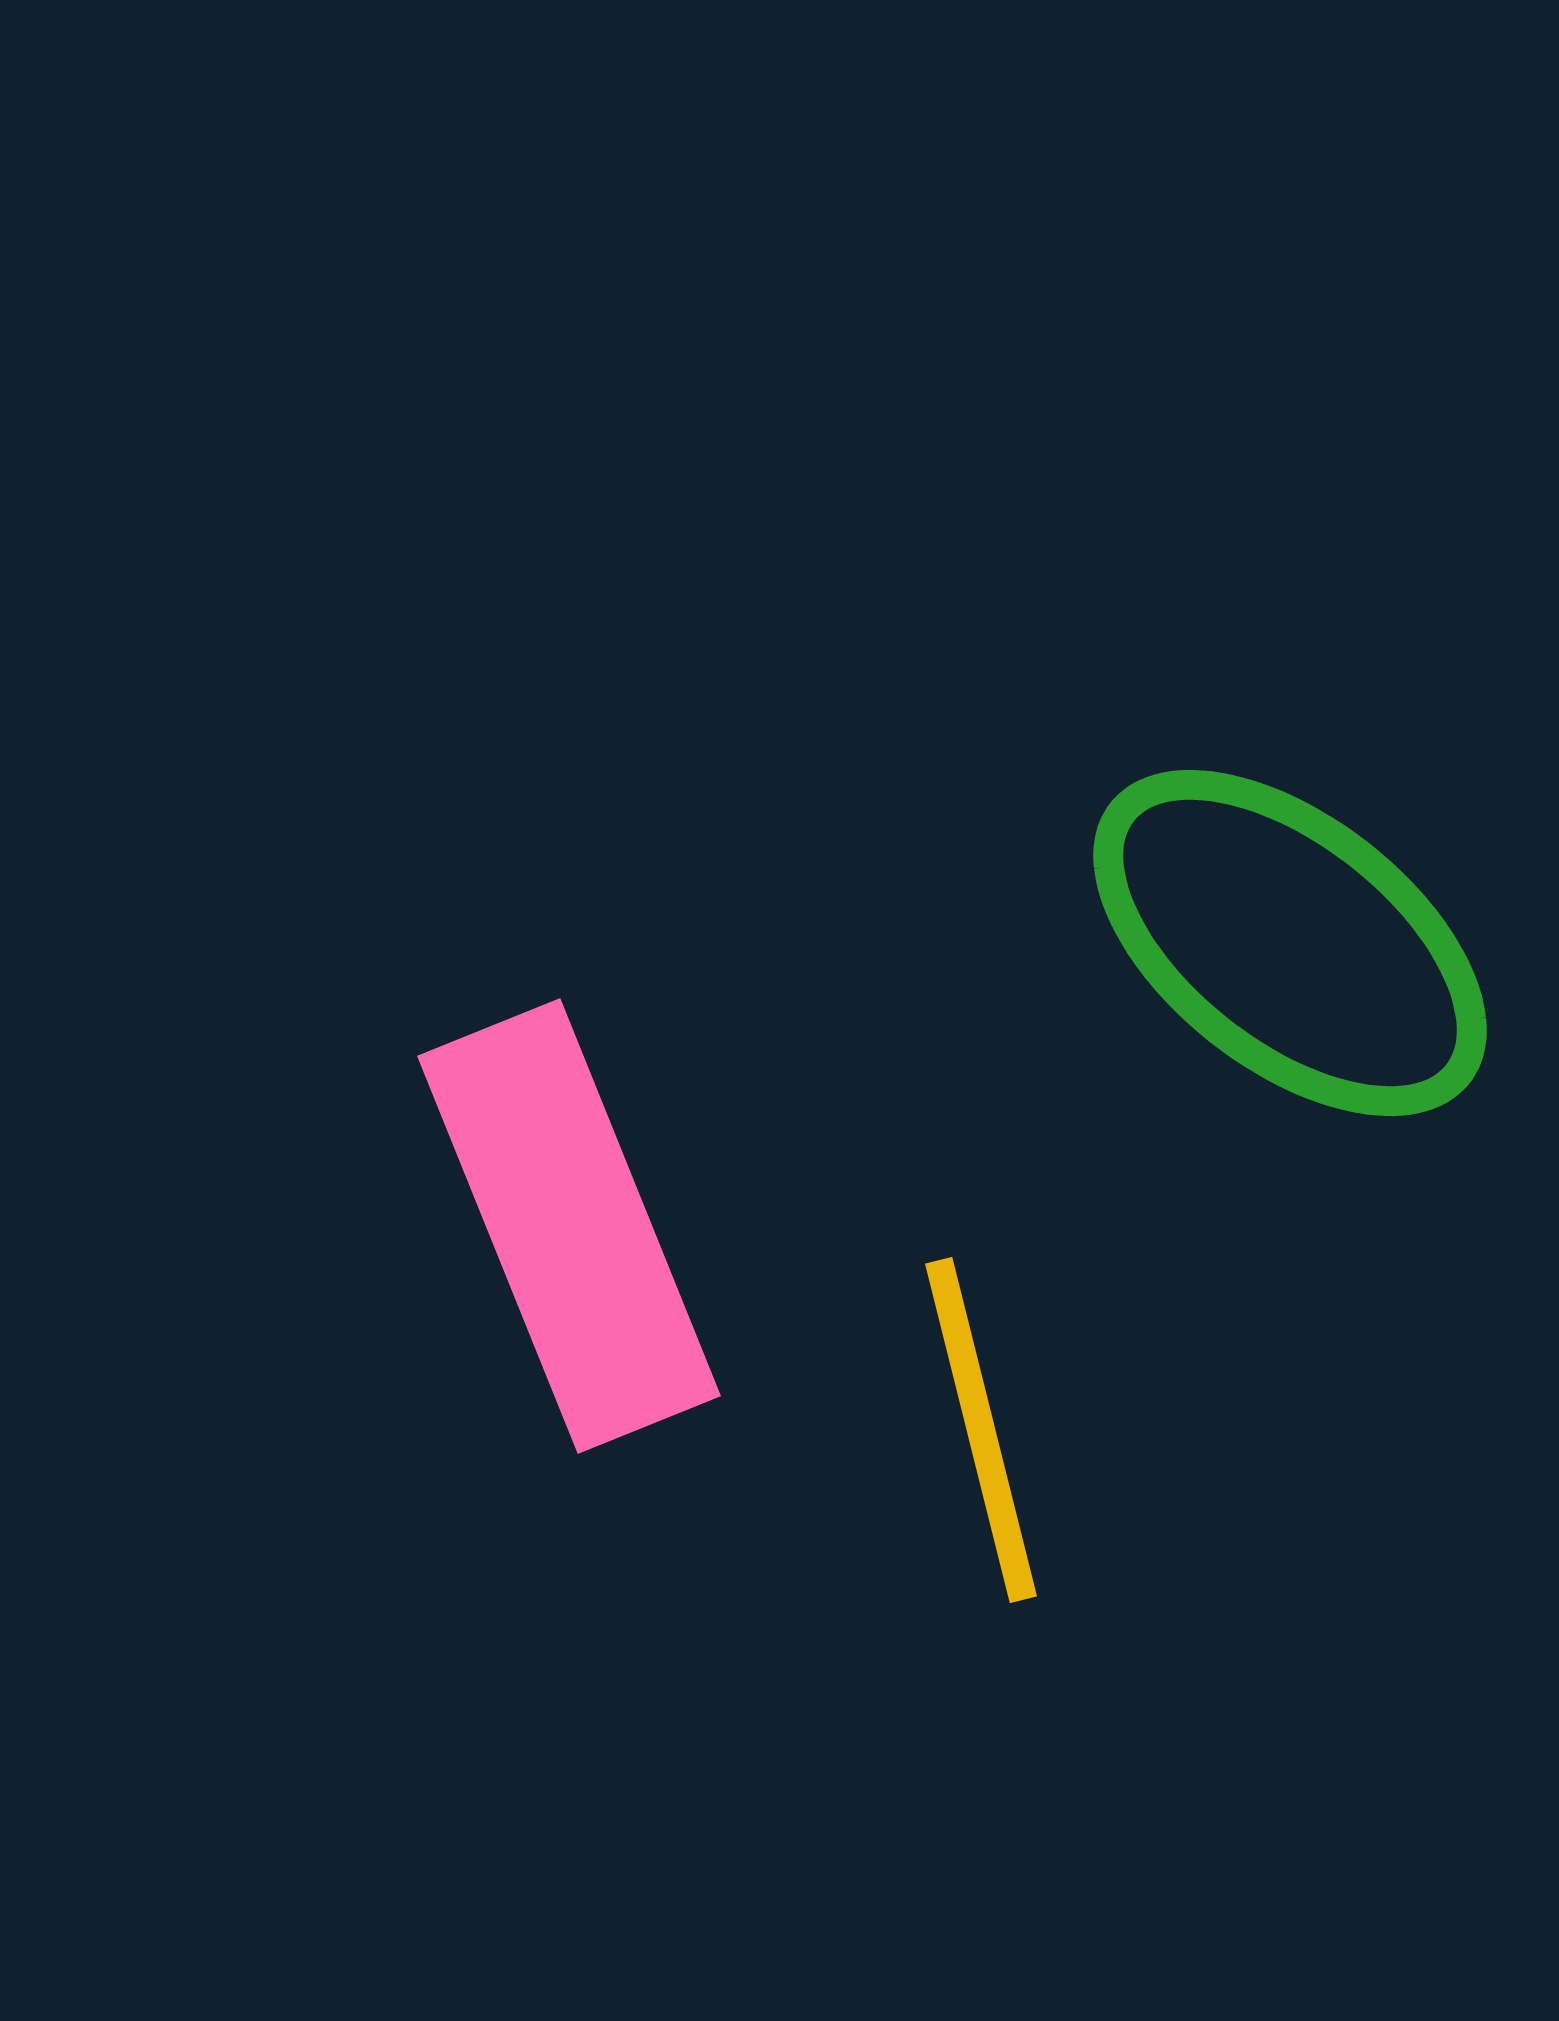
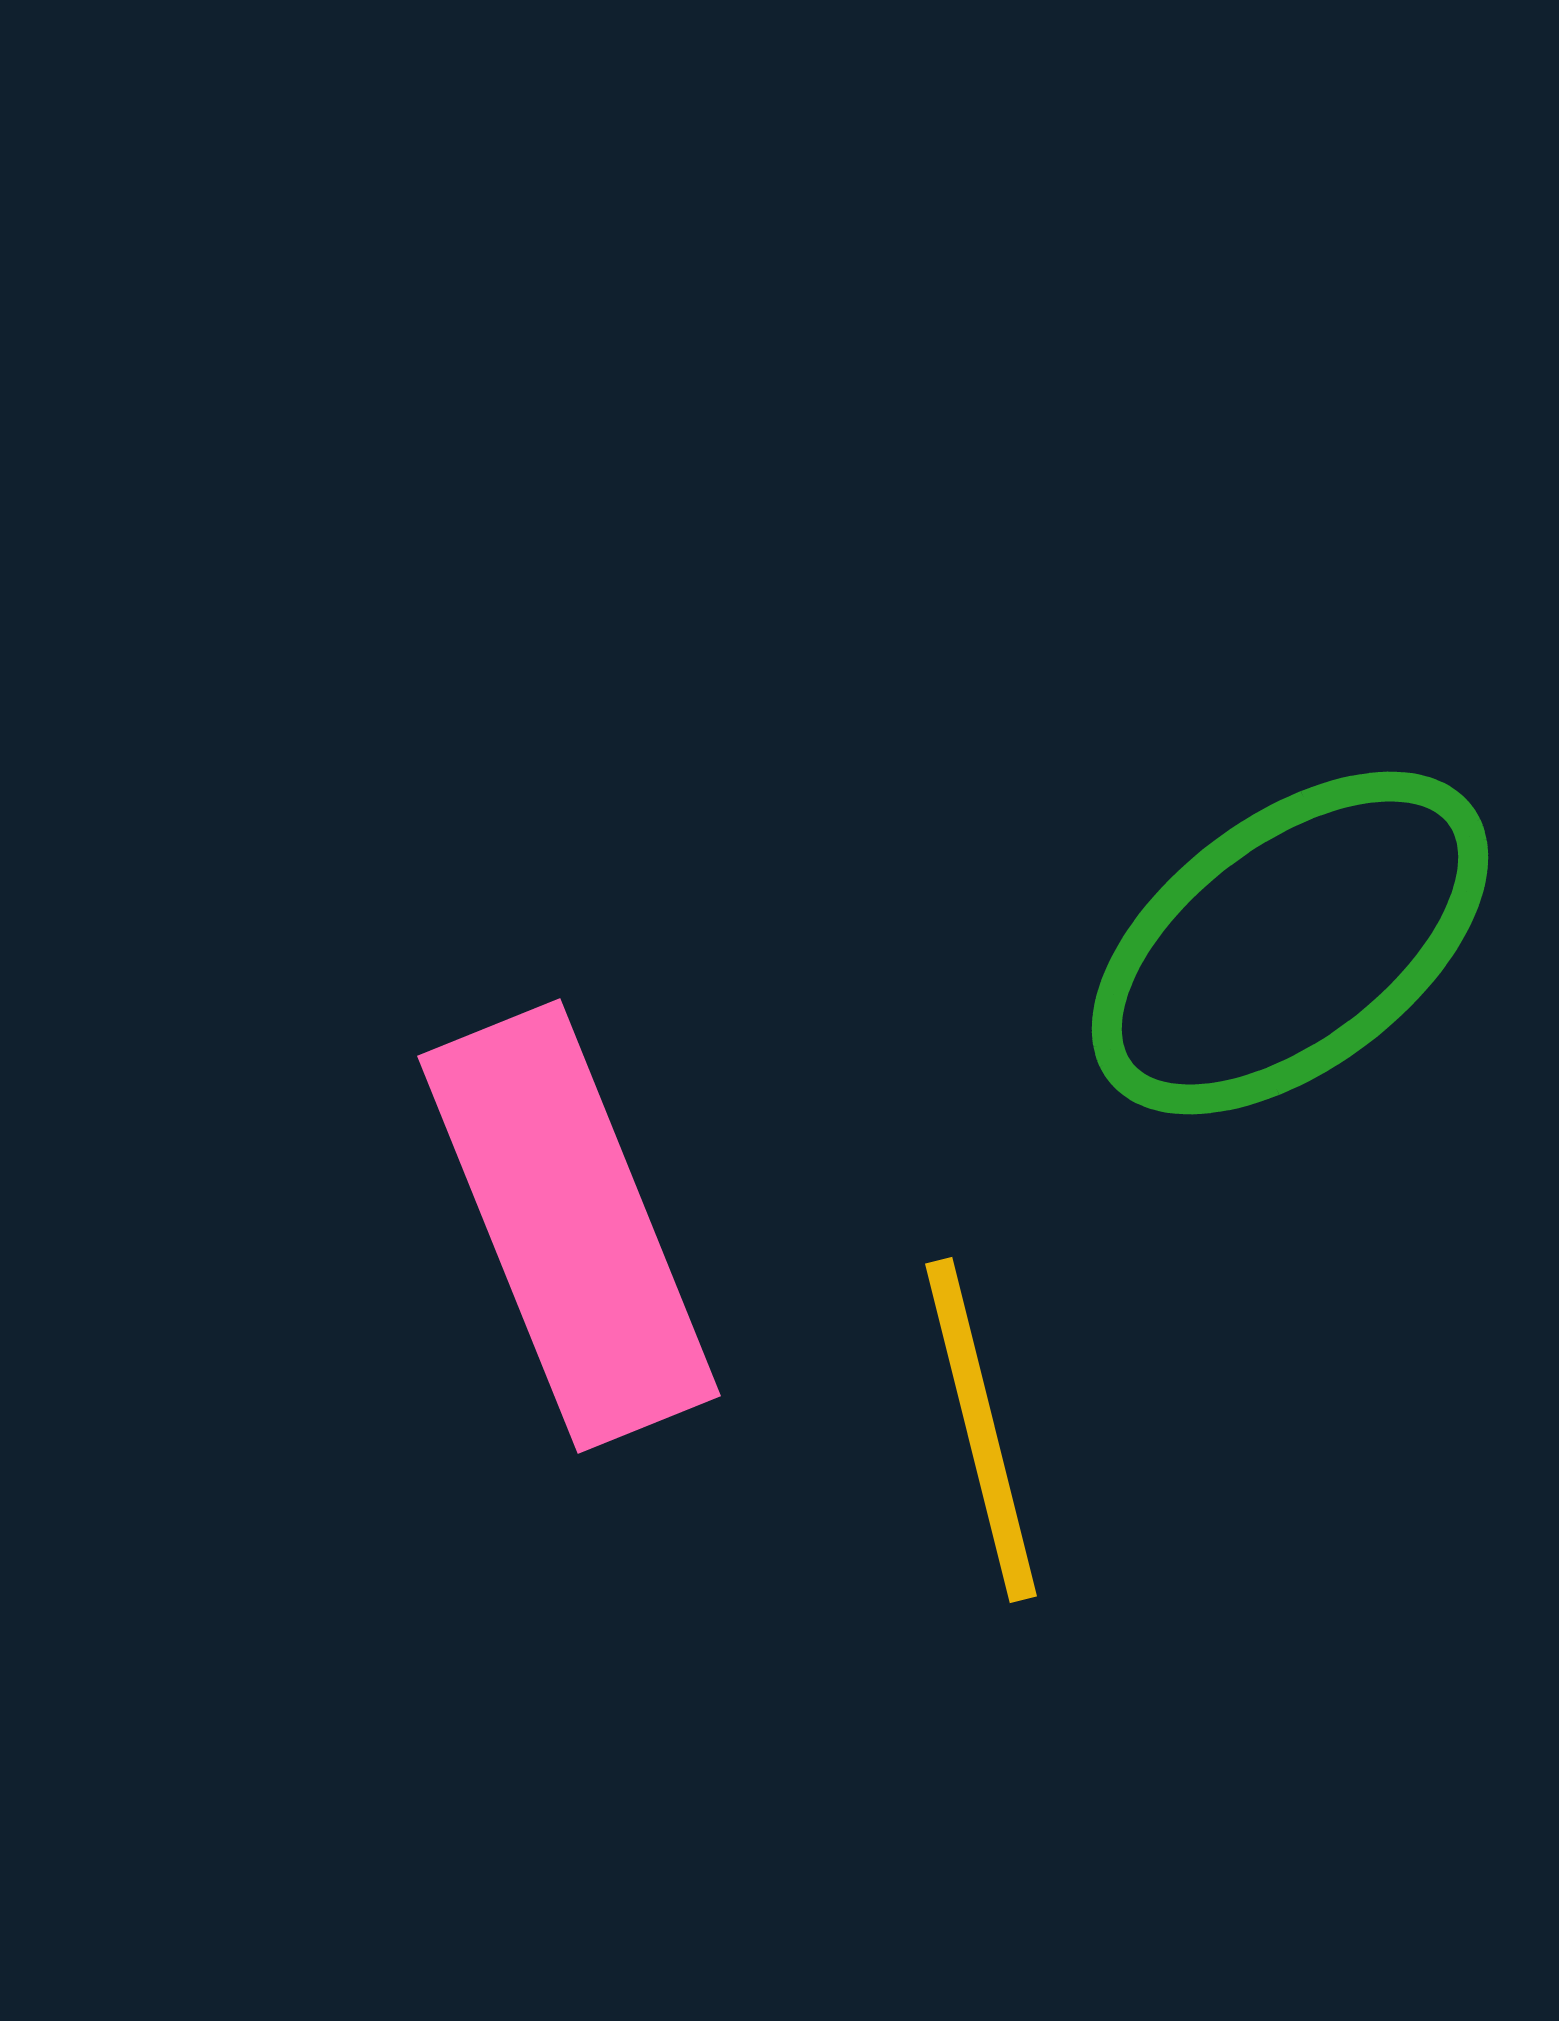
green ellipse: rotated 75 degrees counterclockwise
